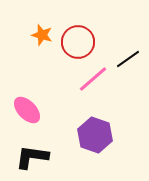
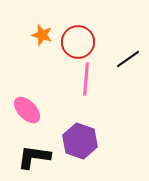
pink line: moved 7 px left; rotated 44 degrees counterclockwise
purple hexagon: moved 15 px left, 6 px down
black L-shape: moved 2 px right
